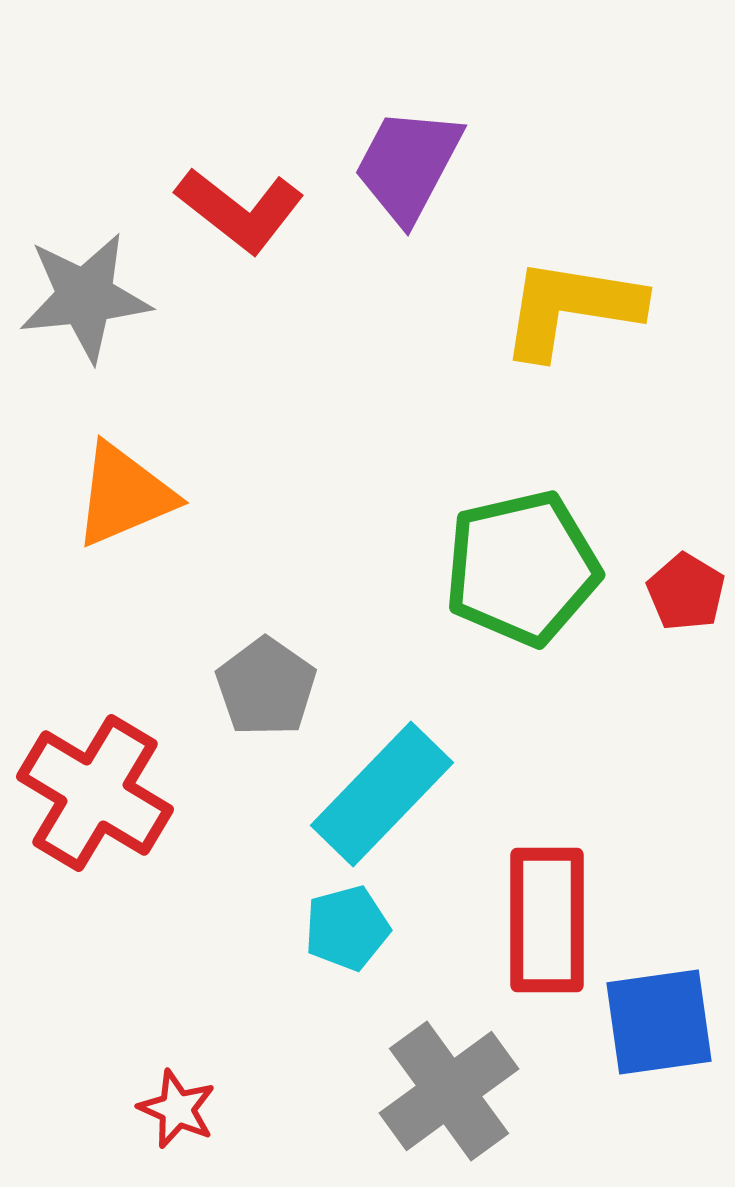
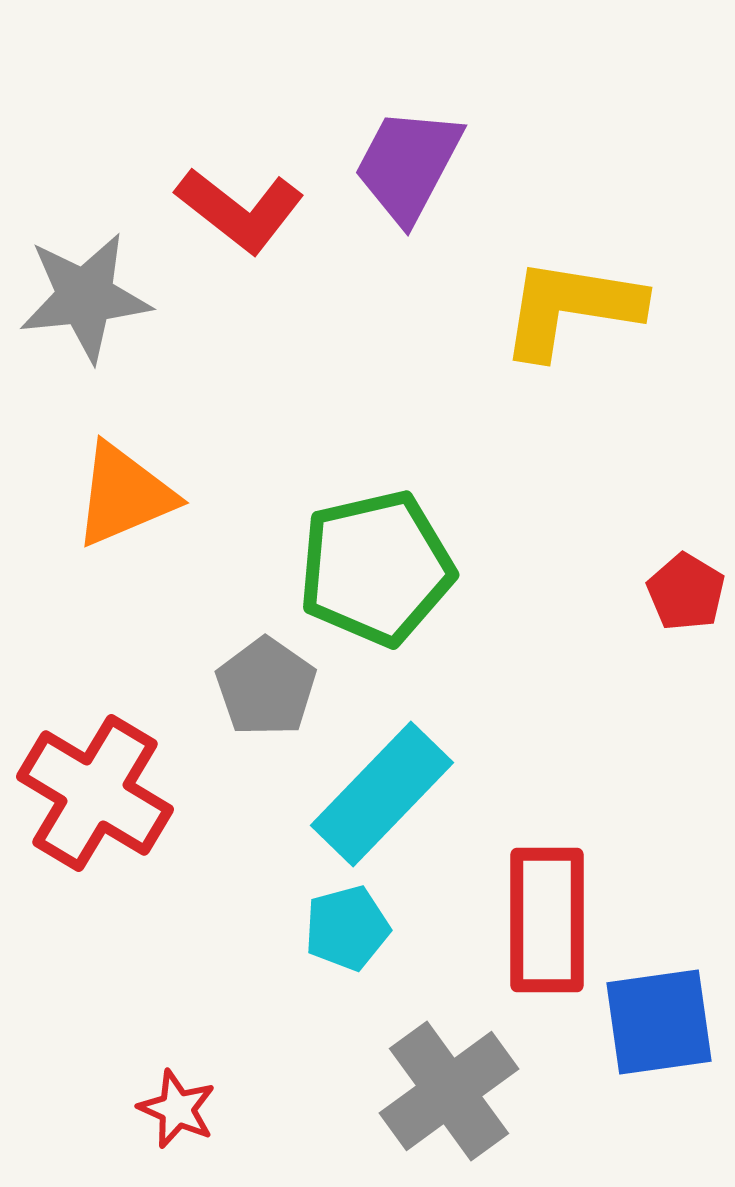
green pentagon: moved 146 px left
